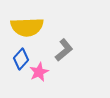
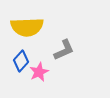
gray L-shape: rotated 15 degrees clockwise
blue diamond: moved 2 px down
